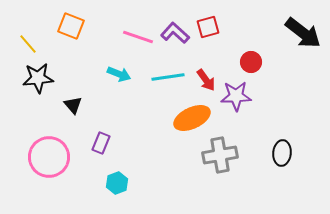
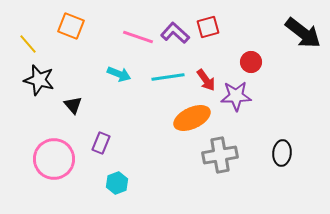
black star: moved 1 px right, 2 px down; rotated 20 degrees clockwise
pink circle: moved 5 px right, 2 px down
